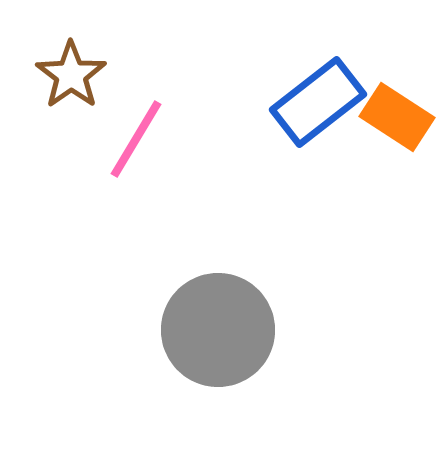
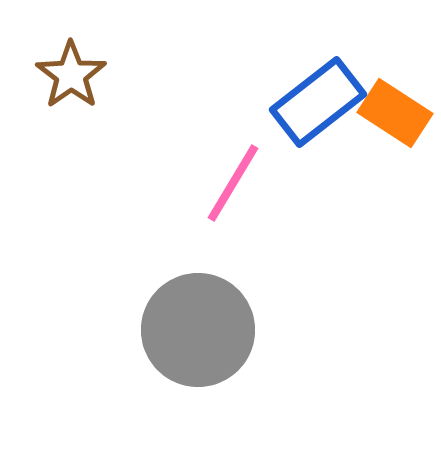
orange rectangle: moved 2 px left, 4 px up
pink line: moved 97 px right, 44 px down
gray circle: moved 20 px left
